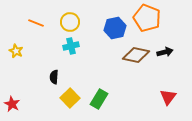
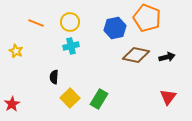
black arrow: moved 2 px right, 5 px down
red star: rotated 14 degrees clockwise
